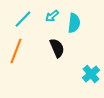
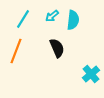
cyan line: rotated 12 degrees counterclockwise
cyan semicircle: moved 1 px left, 3 px up
